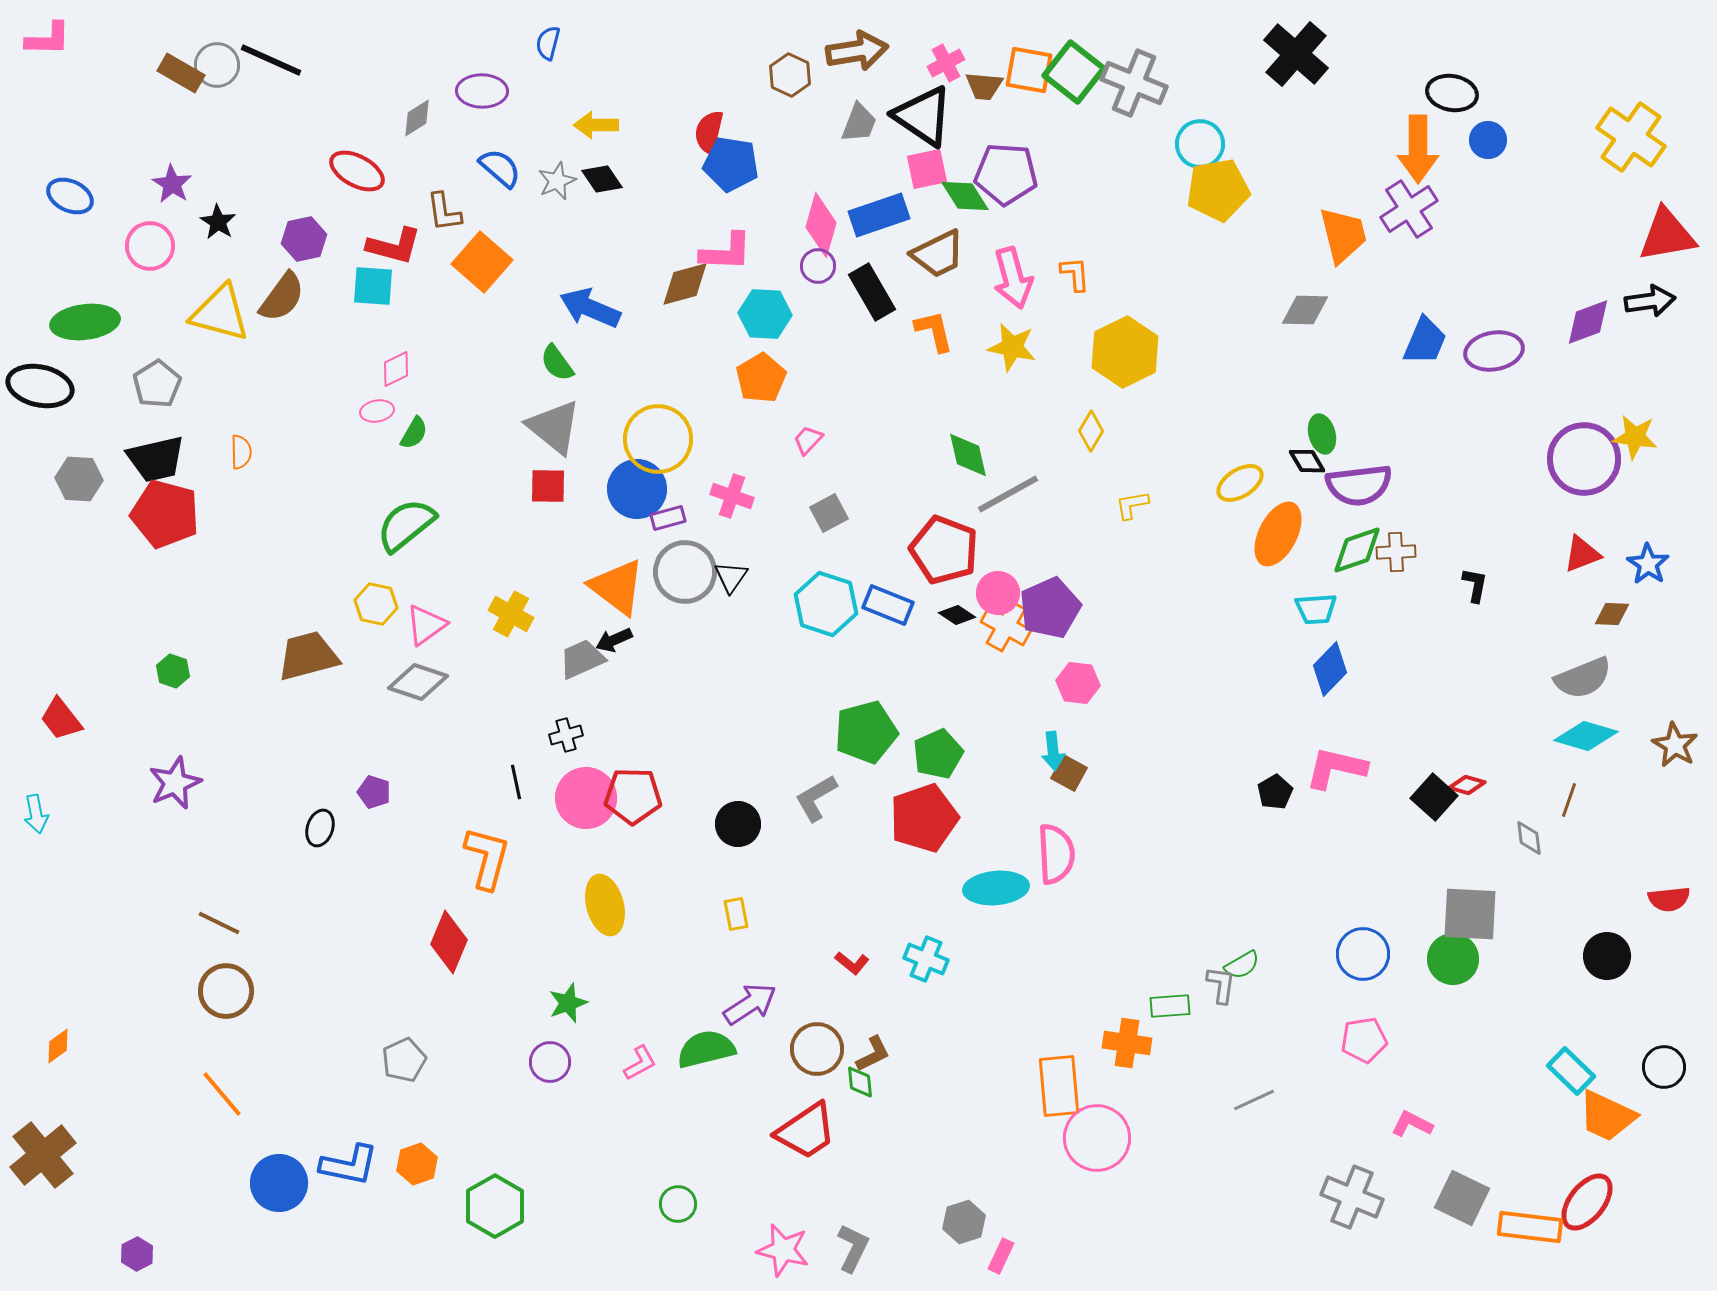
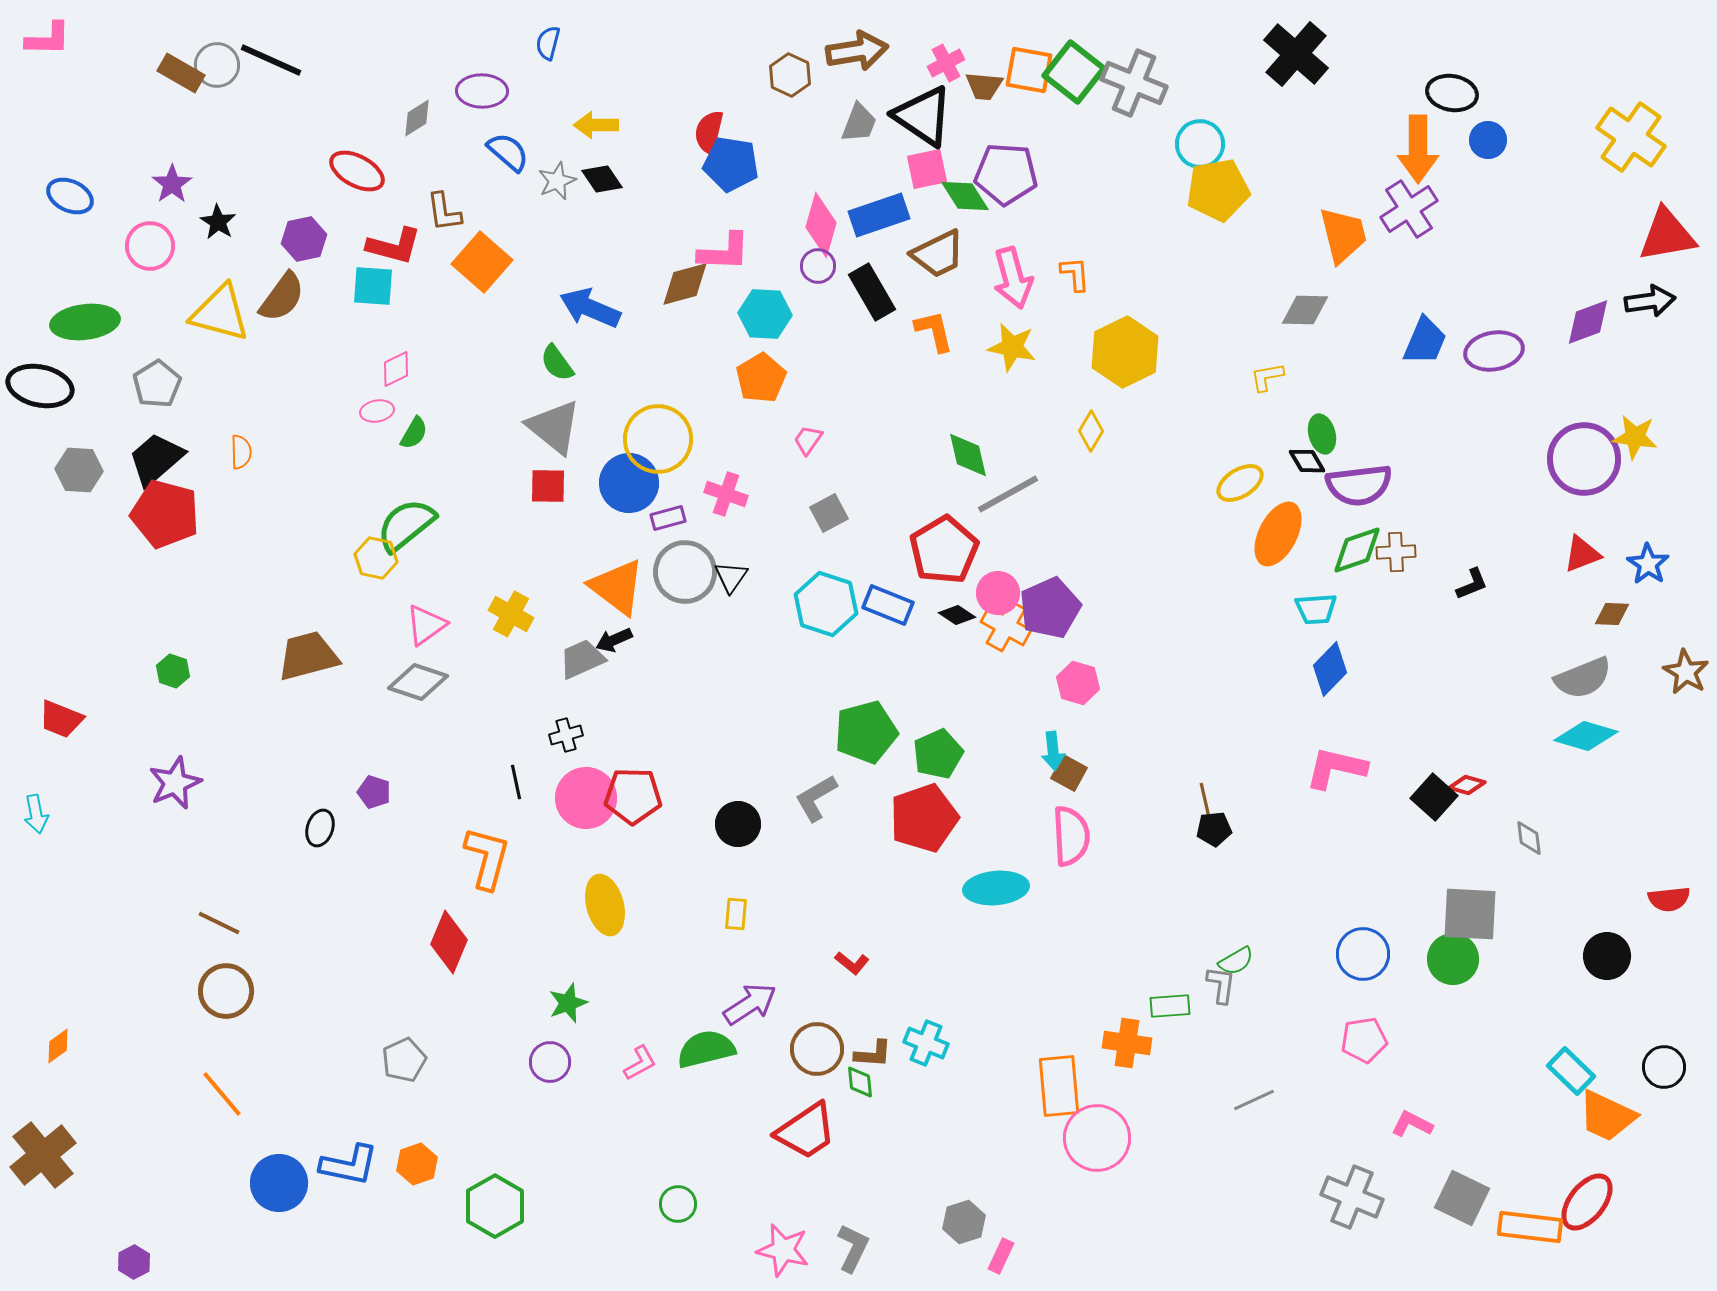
blue semicircle at (500, 168): moved 8 px right, 16 px up
purple star at (172, 184): rotated 6 degrees clockwise
pink L-shape at (726, 252): moved 2 px left
pink trapezoid at (808, 440): rotated 8 degrees counterclockwise
black trapezoid at (156, 459): rotated 152 degrees clockwise
gray hexagon at (79, 479): moved 9 px up
blue circle at (637, 489): moved 8 px left, 6 px up
pink cross at (732, 496): moved 6 px left, 2 px up
yellow L-shape at (1132, 505): moved 135 px right, 128 px up
red pentagon at (944, 550): rotated 20 degrees clockwise
black L-shape at (1475, 585): moved 3 px left, 1 px up; rotated 57 degrees clockwise
yellow hexagon at (376, 604): moved 46 px up
pink hexagon at (1078, 683): rotated 9 degrees clockwise
red trapezoid at (61, 719): rotated 30 degrees counterclockwise
brown star at (1675, 745): moved 11 px right, 73 px up
black pentagon at (1275, 792): moved 61 px left, 37 px down; rotated 24 degrees clockwise
brown line at (1569, 800): moved 364 px left; rotated 32 degrees counterclockwise
pink semicircle at (1056, 854): moved 15 px right, 18 px up
yellow rectangle at (736, 914): rotated 16 degrees clockwise
cyan cross at (926, 959): moved 84 px down
green semicircle at (1242, 965): moved 6 px left, 4 px up
brown L-shape at (873, 1054): rotated 30 degrees clockwise
purple hexagon at (137, 1254): moved 3 px left, 8 px down
